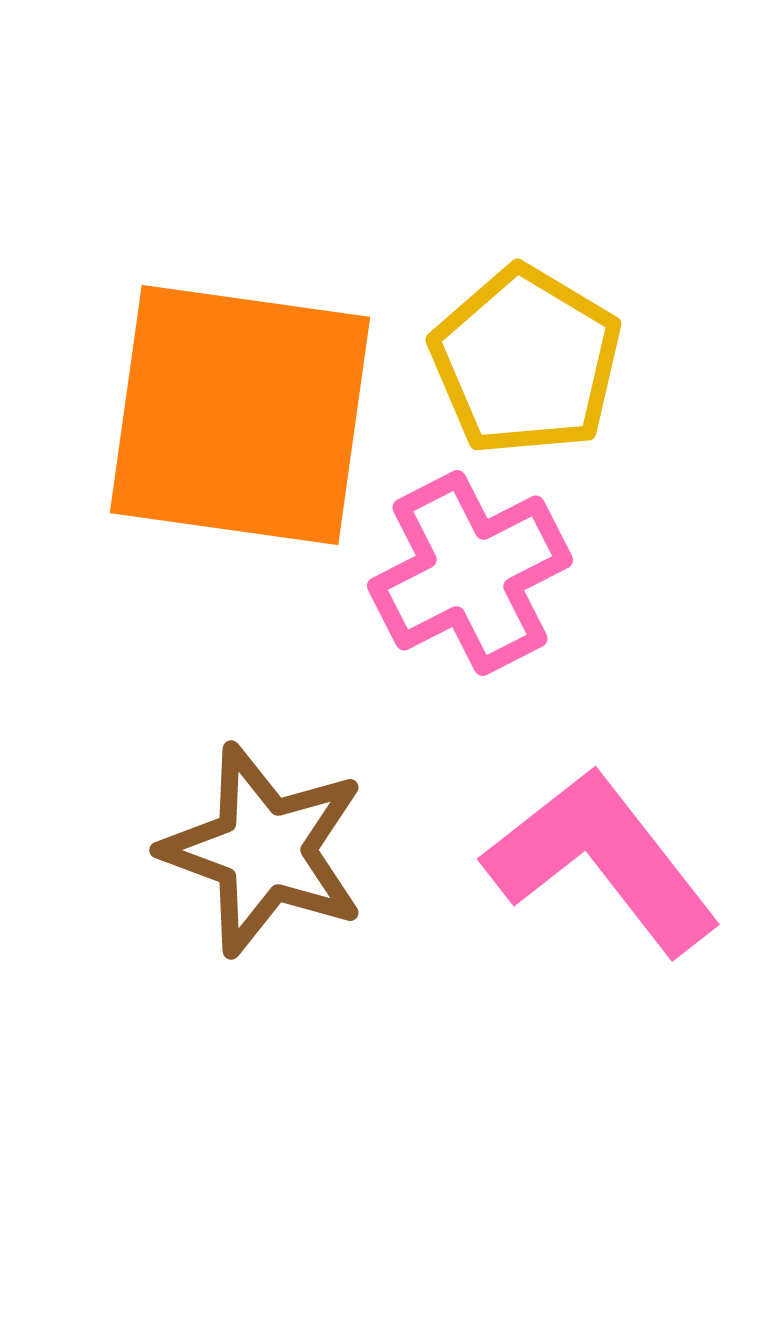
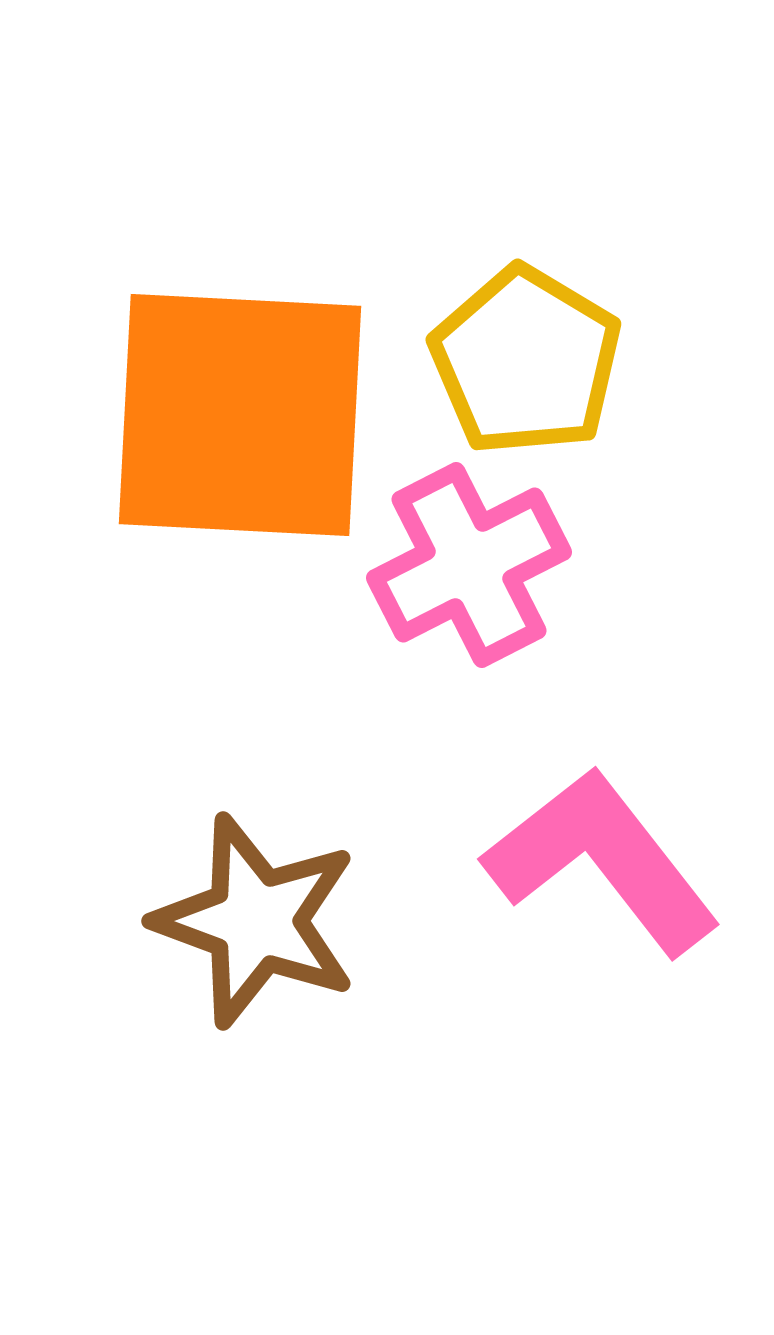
orange square: rotated 5 degrees counterclockwise
pink cross: moved 1 px left, 8 px up
brown star: moved 8 px left, 71 px down
